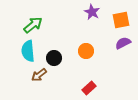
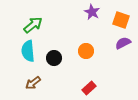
orange square: rotated 30 degrees clockwise
brown arrow: moved 6 px left, 8 px down
